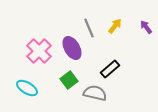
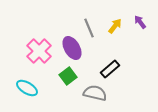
purple arrow: moved 6 px left, 5 px up
green square: moved 1 px left, 4 px up
